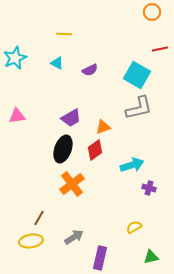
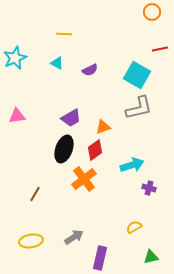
black ellipse: moved 1 px right
orange cross: moved 12 px right, 5 px up
brown line: moved 4 px left, 24 px up
